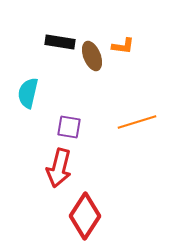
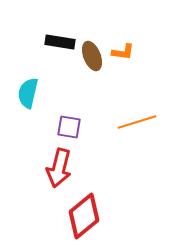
orange L-shape: moved 6 px down
red diamond: moved 1 px left; rotated 18 degrees clockwise
